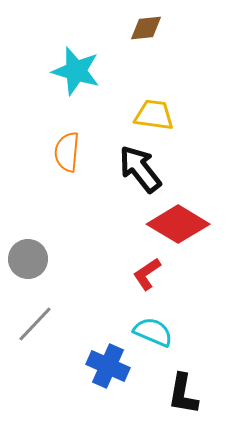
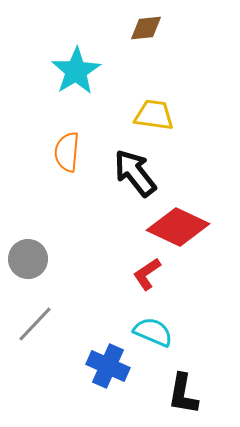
cyan star: rotated 24 degrees clockwise
black arrow: moved 5 px left, 4 px down
red diamond: moved 3 px down; rotated 6 degrees counterclockwise
